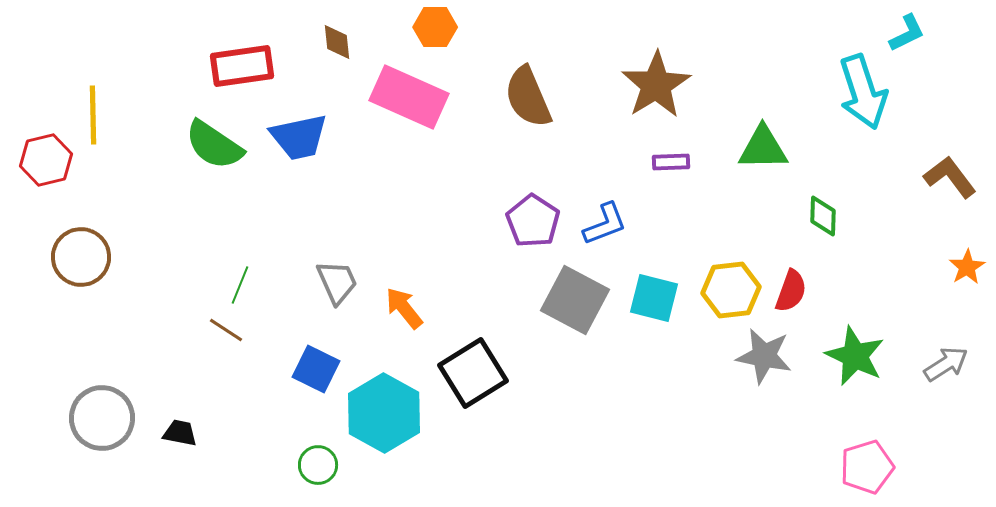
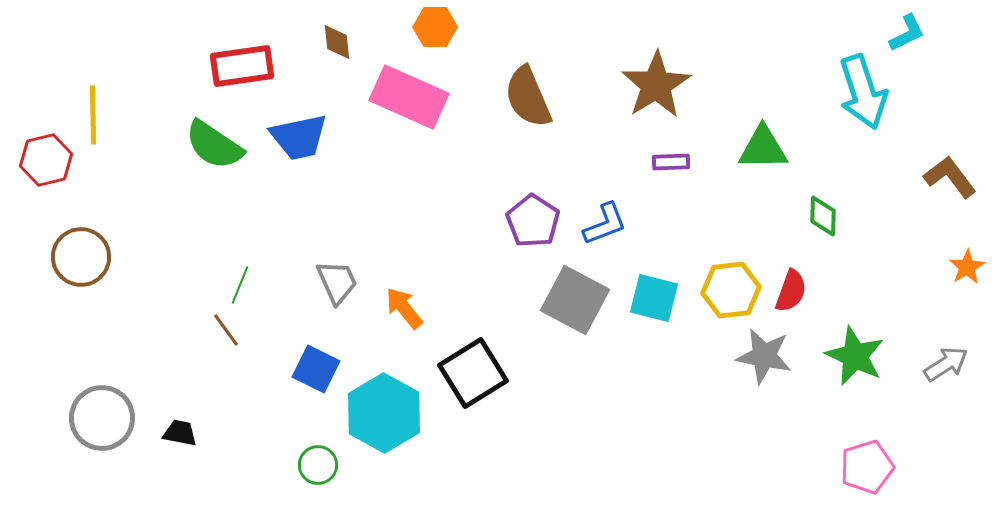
brown line: rotated 21 degrees clockwise
